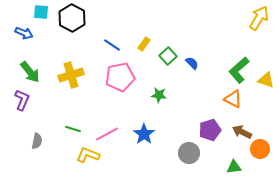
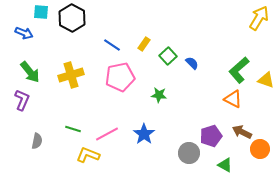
purple pentagon: moved 1 px right, 6 px down
green triangle: moved 9 px left, 2 px up; rotated 35 degrees clockwise
